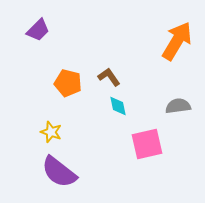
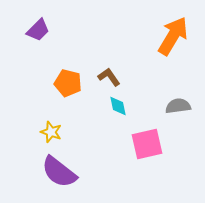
orange arrow: moved 4 px left, 5 px up
